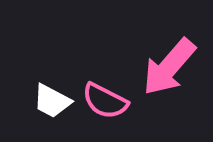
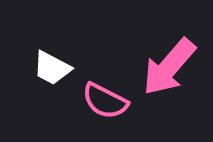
white trapezoid: moved 33 px up
